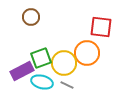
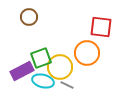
brown circle: moved 2 px left
yellow circle: moved 4 px left, 4 px down
cyan ellipse: moved 1 px right, 1 px up
